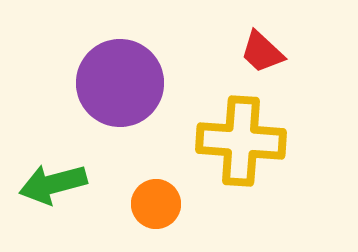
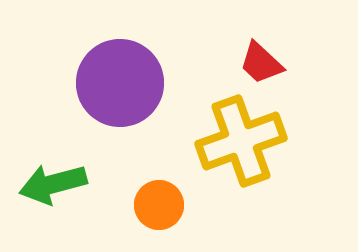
red trapezoid: moved 1 px left, 11 px down
yellow cross: rotated 24 degrees counterclockwise
orange circle: moved 3 px right, 1 px down
